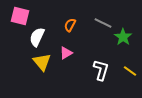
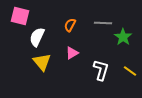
gray line: rotated 24 degrees counterclockwise
pink triangle: moved 6 px right
